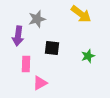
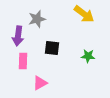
yellow arrow: moved 3 px right
green star: rotated 24 degrees clockwise
pink rectangle: moved 3 px left, 3 px up
